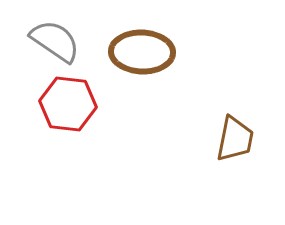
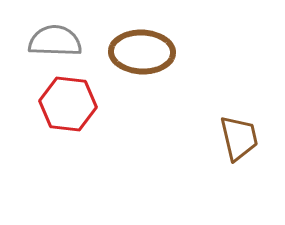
gray semicircle: rotated 32 degrees counterclockwise
brown trapezoid: moved 4 px right, 1 px up; rotated 24 degrees counterclockwise
